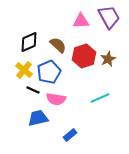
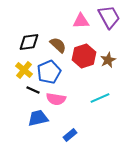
black diamond: rotated 15 degrees clockwise
brown star: moved 1 px down
